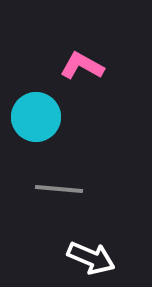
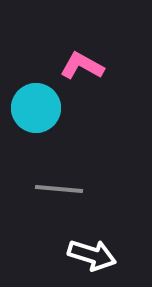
cyan circle: moved 9 px up
white arrow: moved 1 px right, 3 px up; rotated 6 degrees counterclockwise
